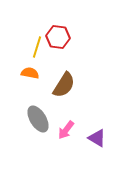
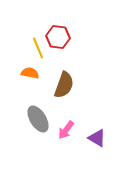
yellow line: moved 1 px right, 1 px down; rotated 40 degrees counterclockwise
brown semicircle: rotated 12 degrees counterclockwise
